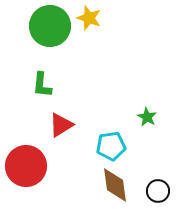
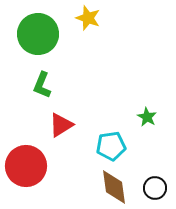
yellow star: moved 1 px left
green circle: moved 12 px left, 8 px down
green L-shape: rotated 16 degrees clockwise
brown diamond: moved 1 px left, 2 px down
black circle: moved 3 px left, 3 px up
